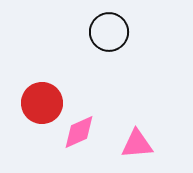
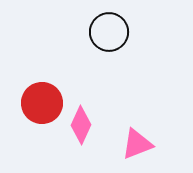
pink diamond: moved 2 px right, 7 px up; rotated 42 degrees counterclockwise
pink triangle: rotated 16 degrees counterclockwise
